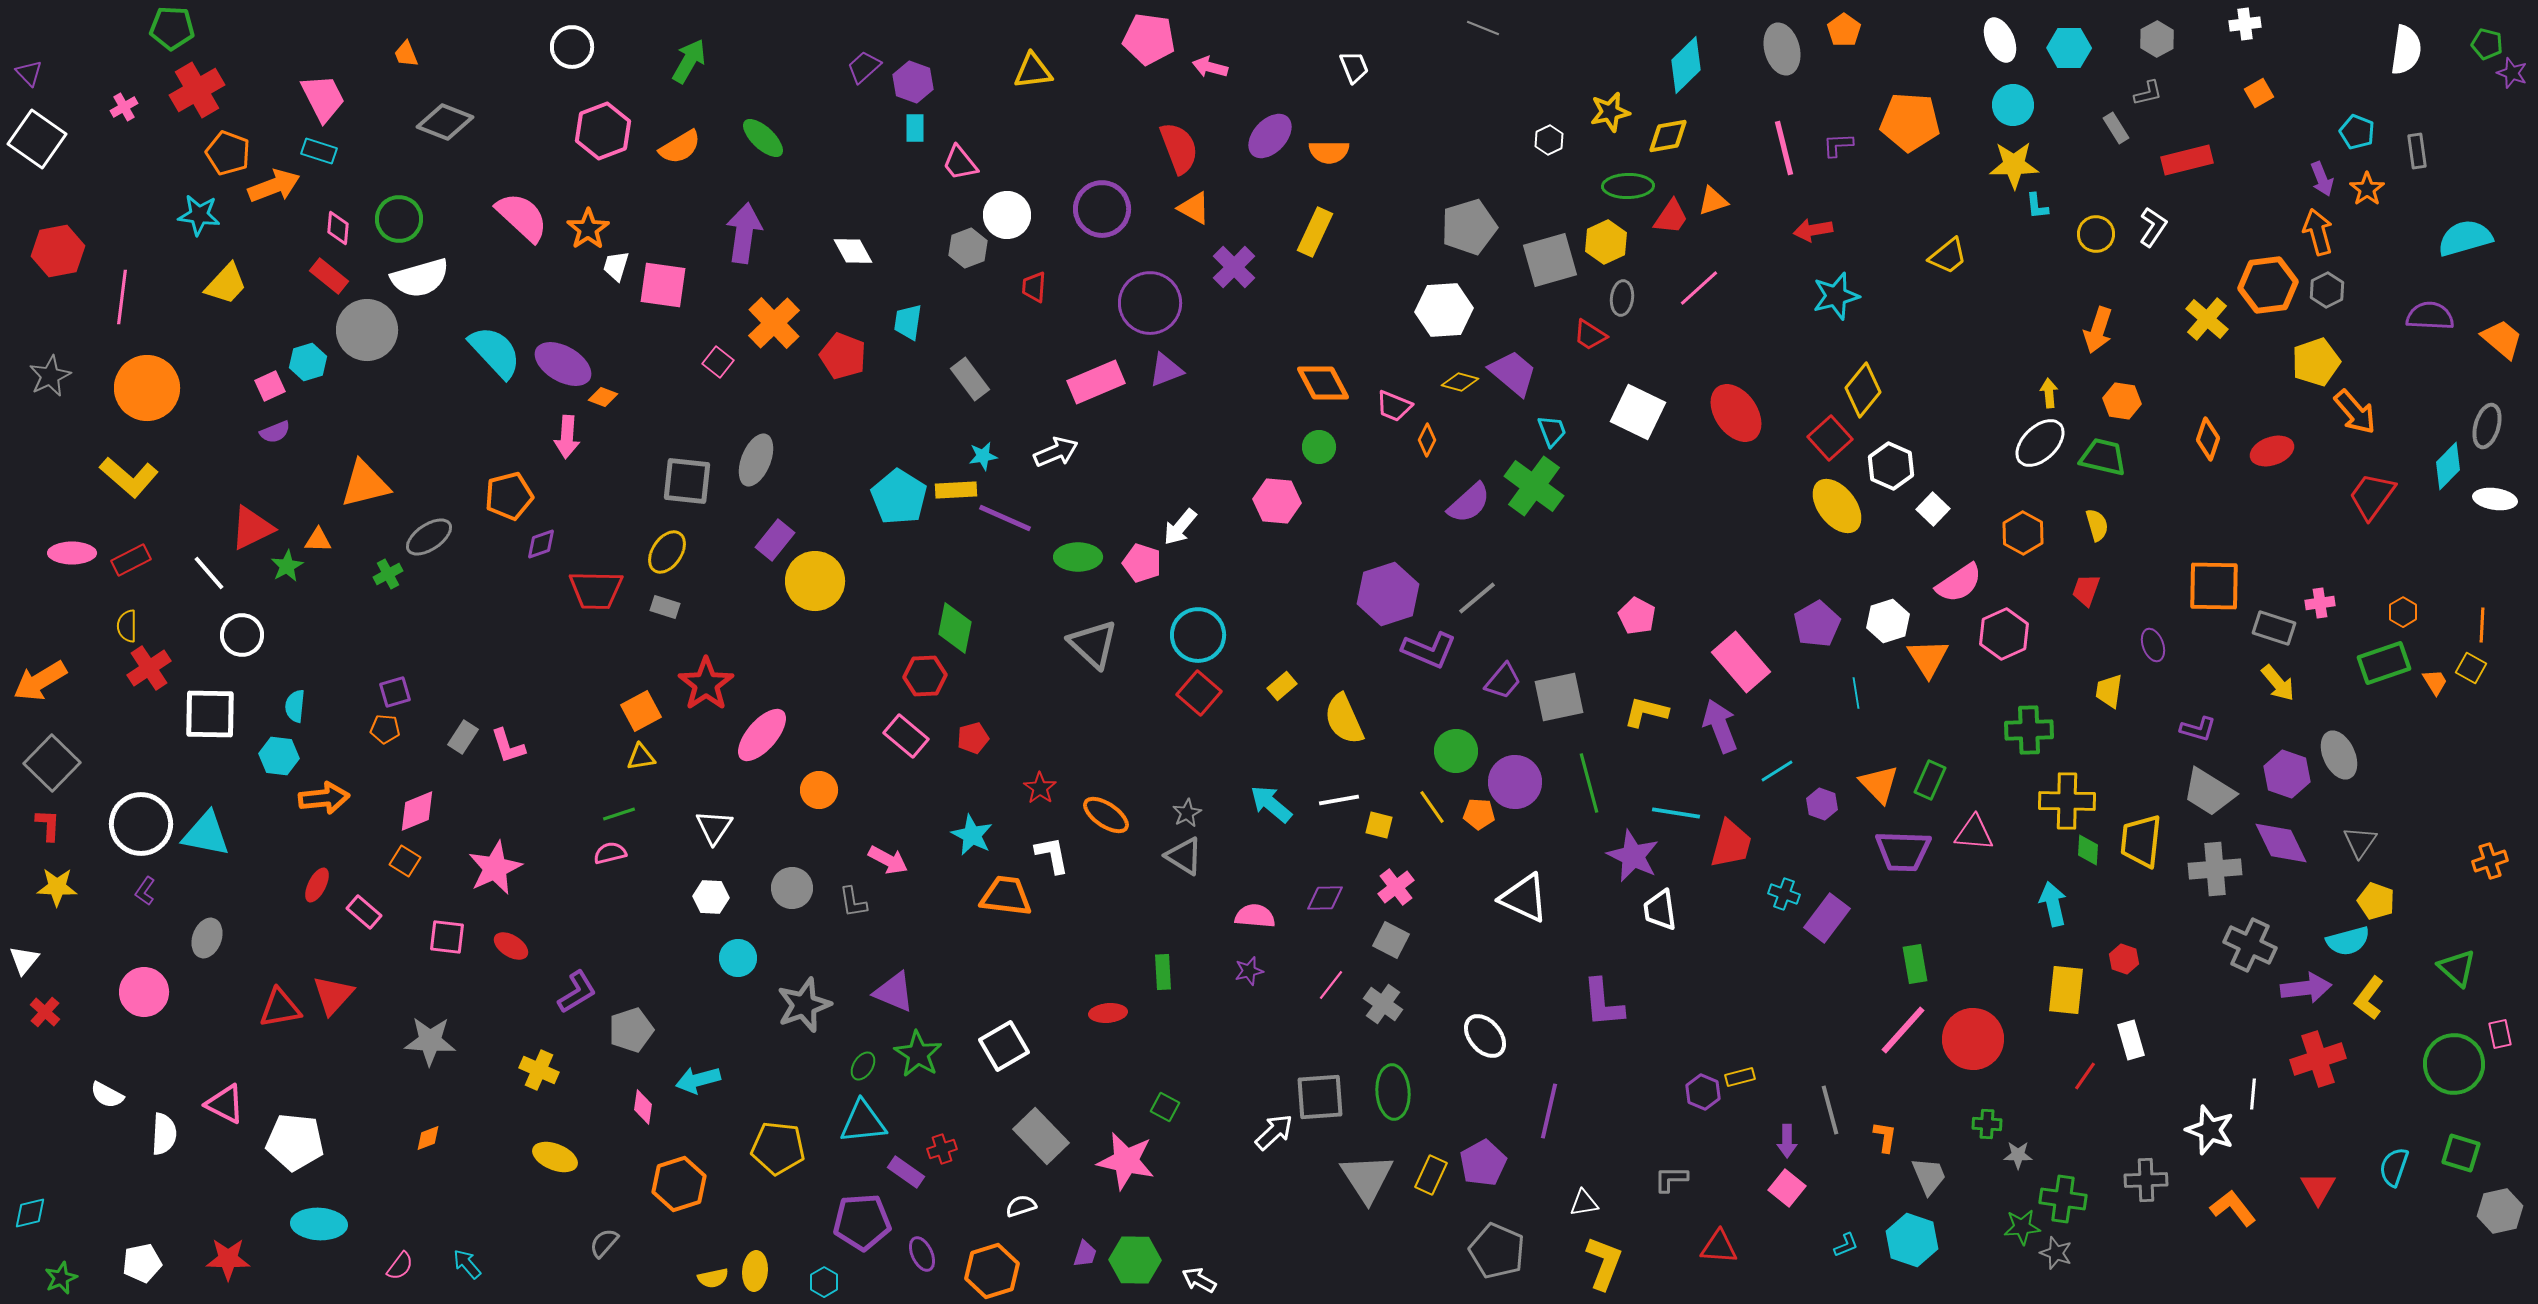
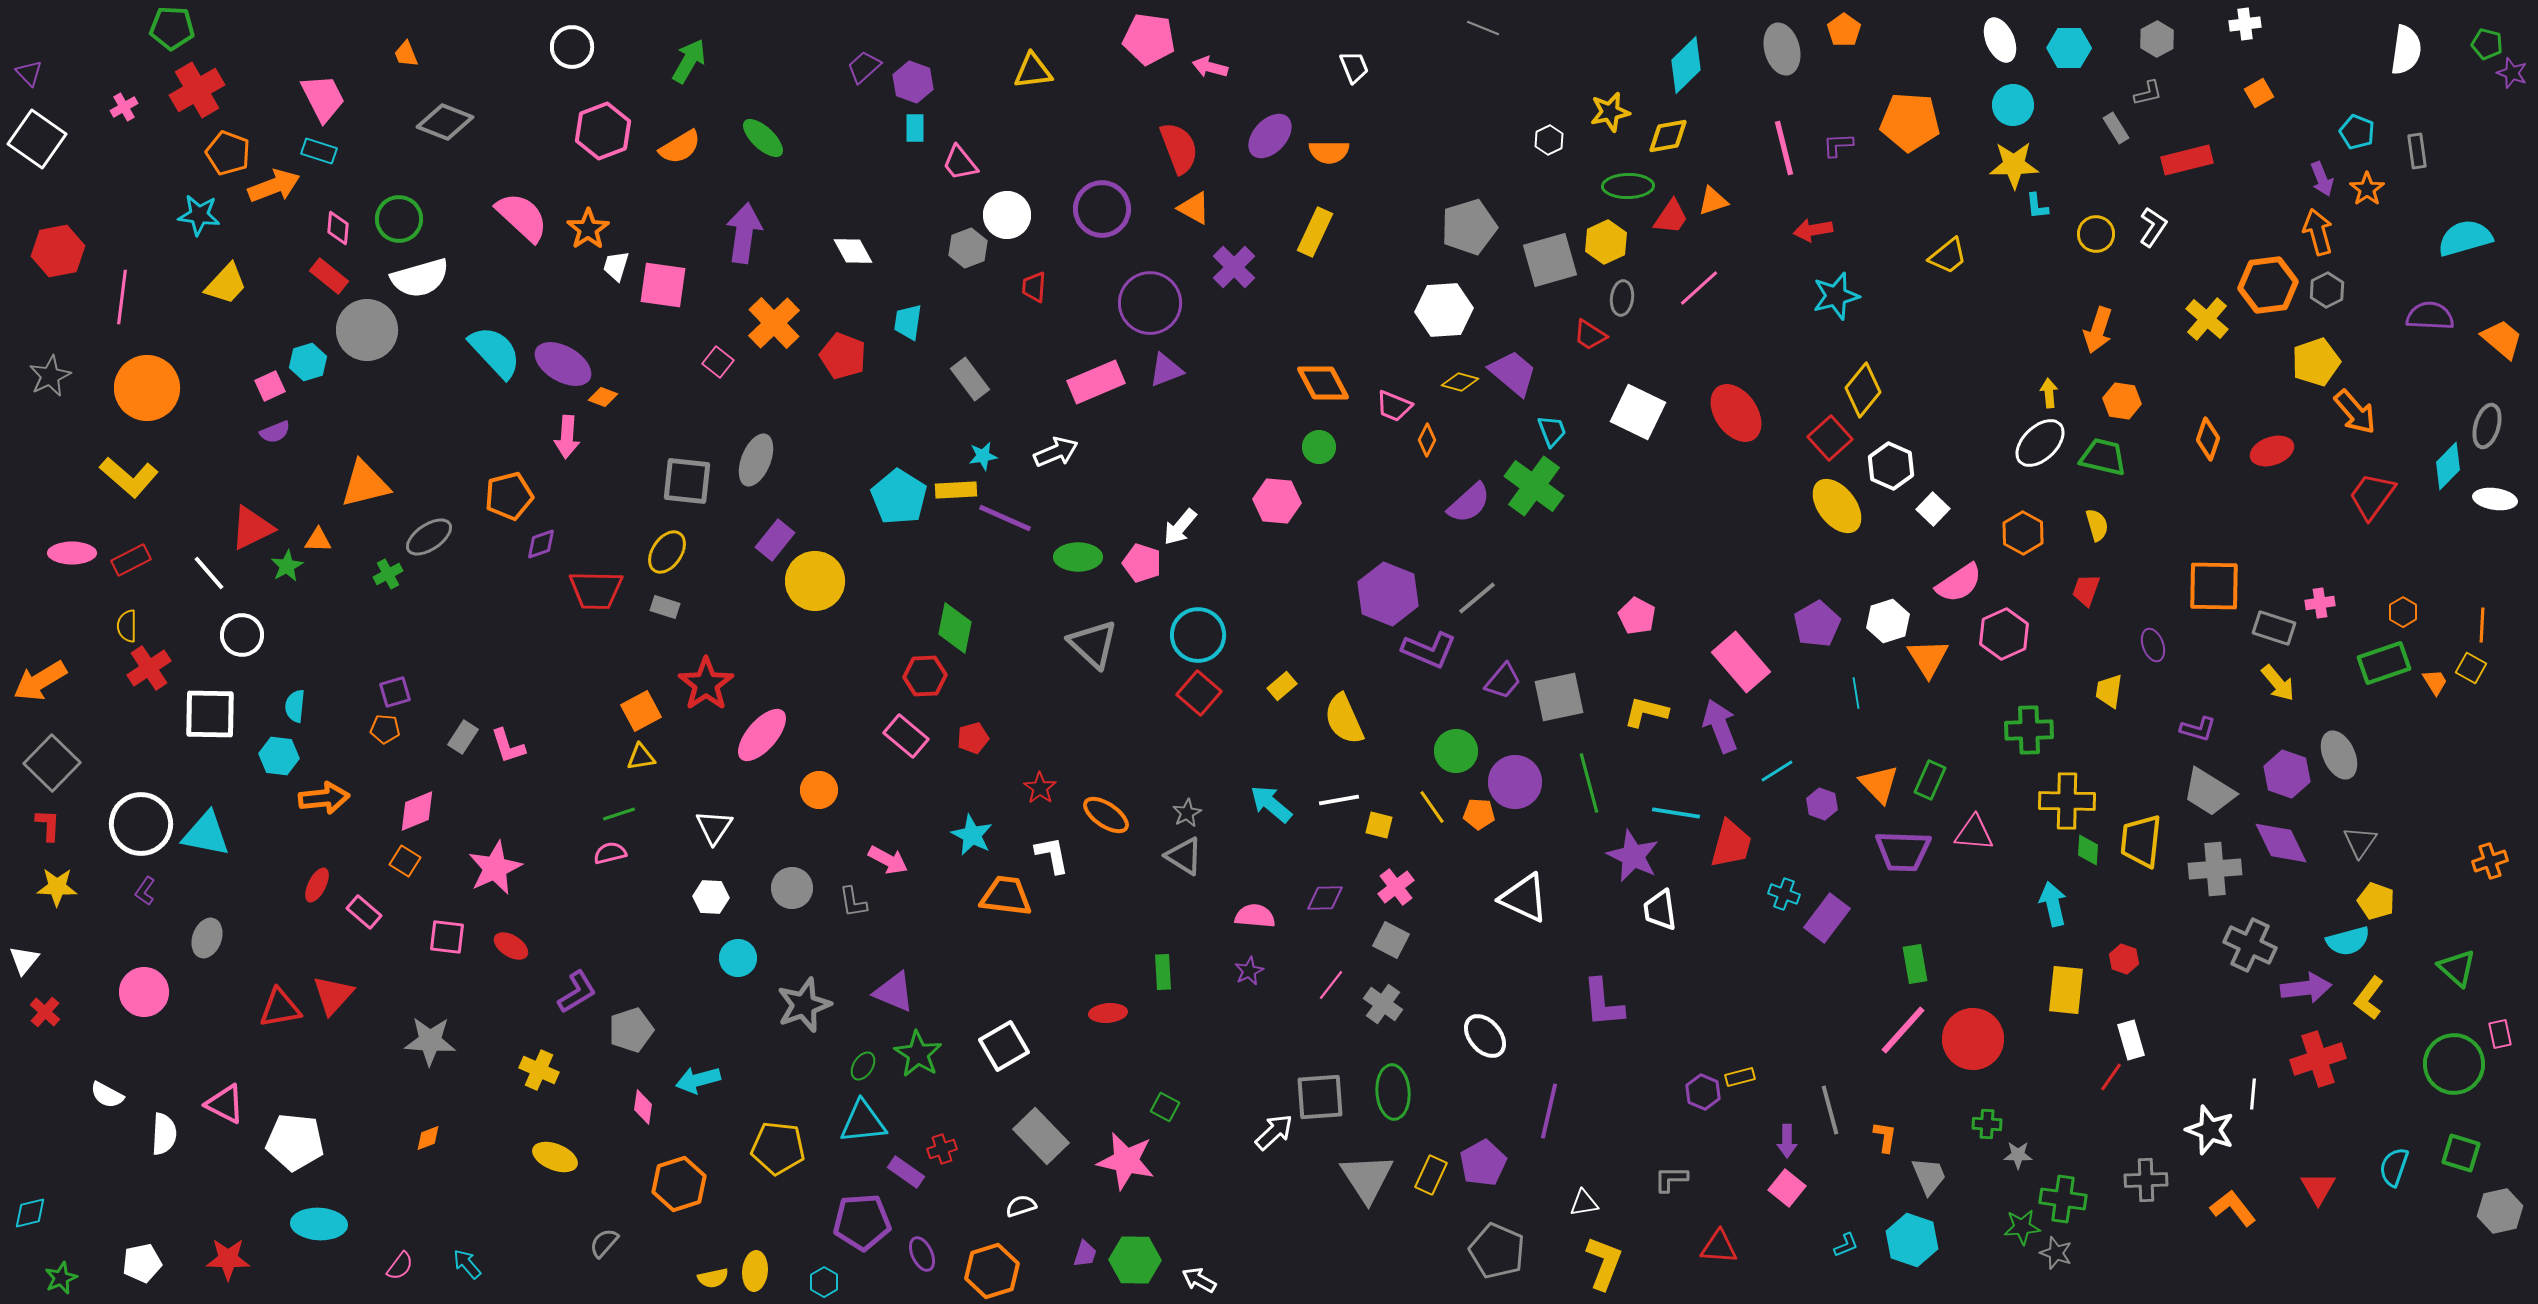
purple hexagon at (1388, 594): rotated 20 degrees counterclockwise
purple star at (1249, 971): rotated 12 degrees counterclockwise
red line at (2085, 1076): moved 26 px right, 1 px down
